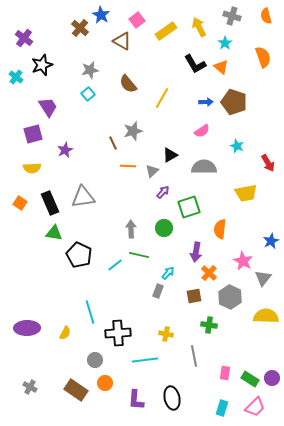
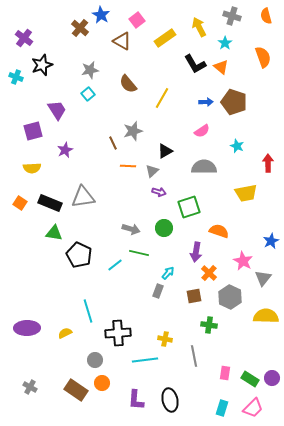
yellow rectangle at (166, 31): moved 1 px left, 7 px down
cyan cross at (16, 77): rotated 16 degrees counterclockwise
purple trapezoid at (48, 107): moved 9 px right, 3 px down
purple square at (33, 134): moved 3 px up
black triangle at (170, 155): moved 5 px left, 4 px up
red arrow at (268, 163): rotated 150 degrees counterclockwise
purple arrow at (163, 192): moved 4 px left; rotated 64 degrees clockwise
black rectangle at (50, 203): rotated 45 degrees counterclockwise
gray arrow at (131, 229): rotated 108 degrees clockwise
orange semicircle at (220, 229): moved 1 px left, 2 px down; rotated 102 degrees clockwise
green line at (139, 255): moved 2 px up
cyan line at (90, 312): moved 2 px left, 1 px up
yellow semicircle at (65, 333): rotated 144 degrees counterclockwise
yellow cross at (166, 334): moved 1 px left, 5 px down
orange circle at (105, 383): moved 3 px left
black ellipse at (172, 398): moved 2 px left, 2 px down
pink trapezoid at (255, 407): moved 2 px left, 1 px down
